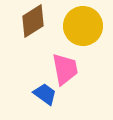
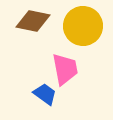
brown diamond: rotated 44 degrees clockwise
